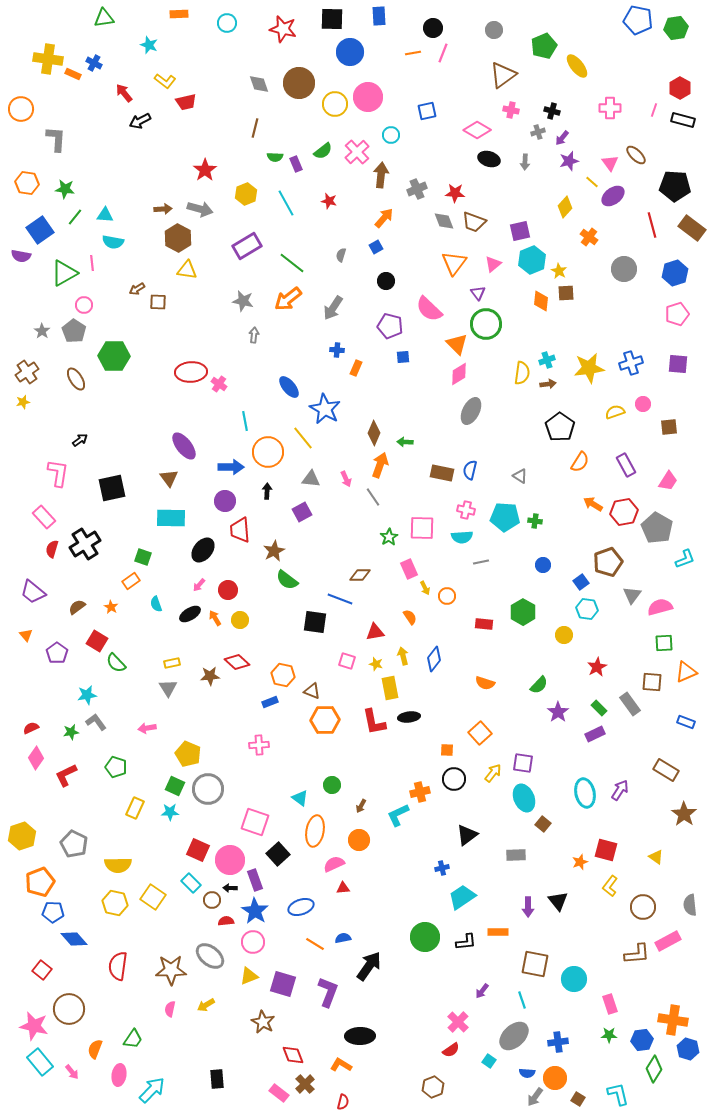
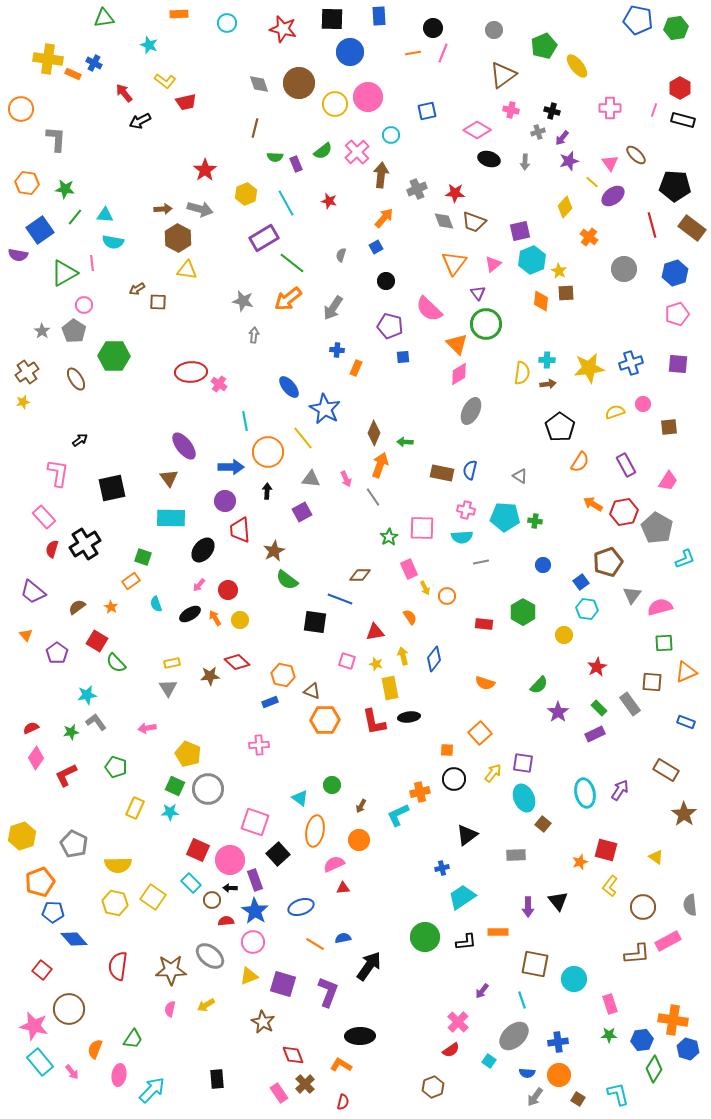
purple rectangle at (247, 246): moved 17 px right, 8 px up
purple semicircle at (21, 256): moved 3 px left, 1 px up
cyan cross at (547, 360): rotated 21 degrees clockwise
orange circle at (555, 1078): moved 4 px right, 3 px up
pink rectangle at (279, 1093): rotated 18 degrees clockwise
